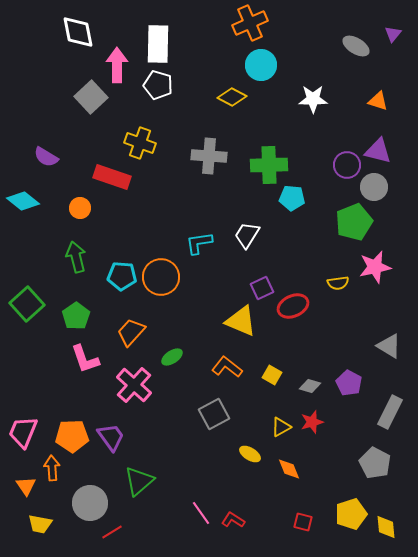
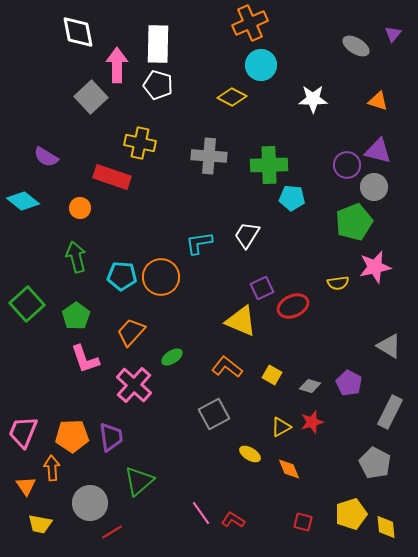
yellow cross at (140, 143): rotated 8 degrees counterclockwise
purple trapezoid at (111, 437): rotated 28 degrees clockwise
